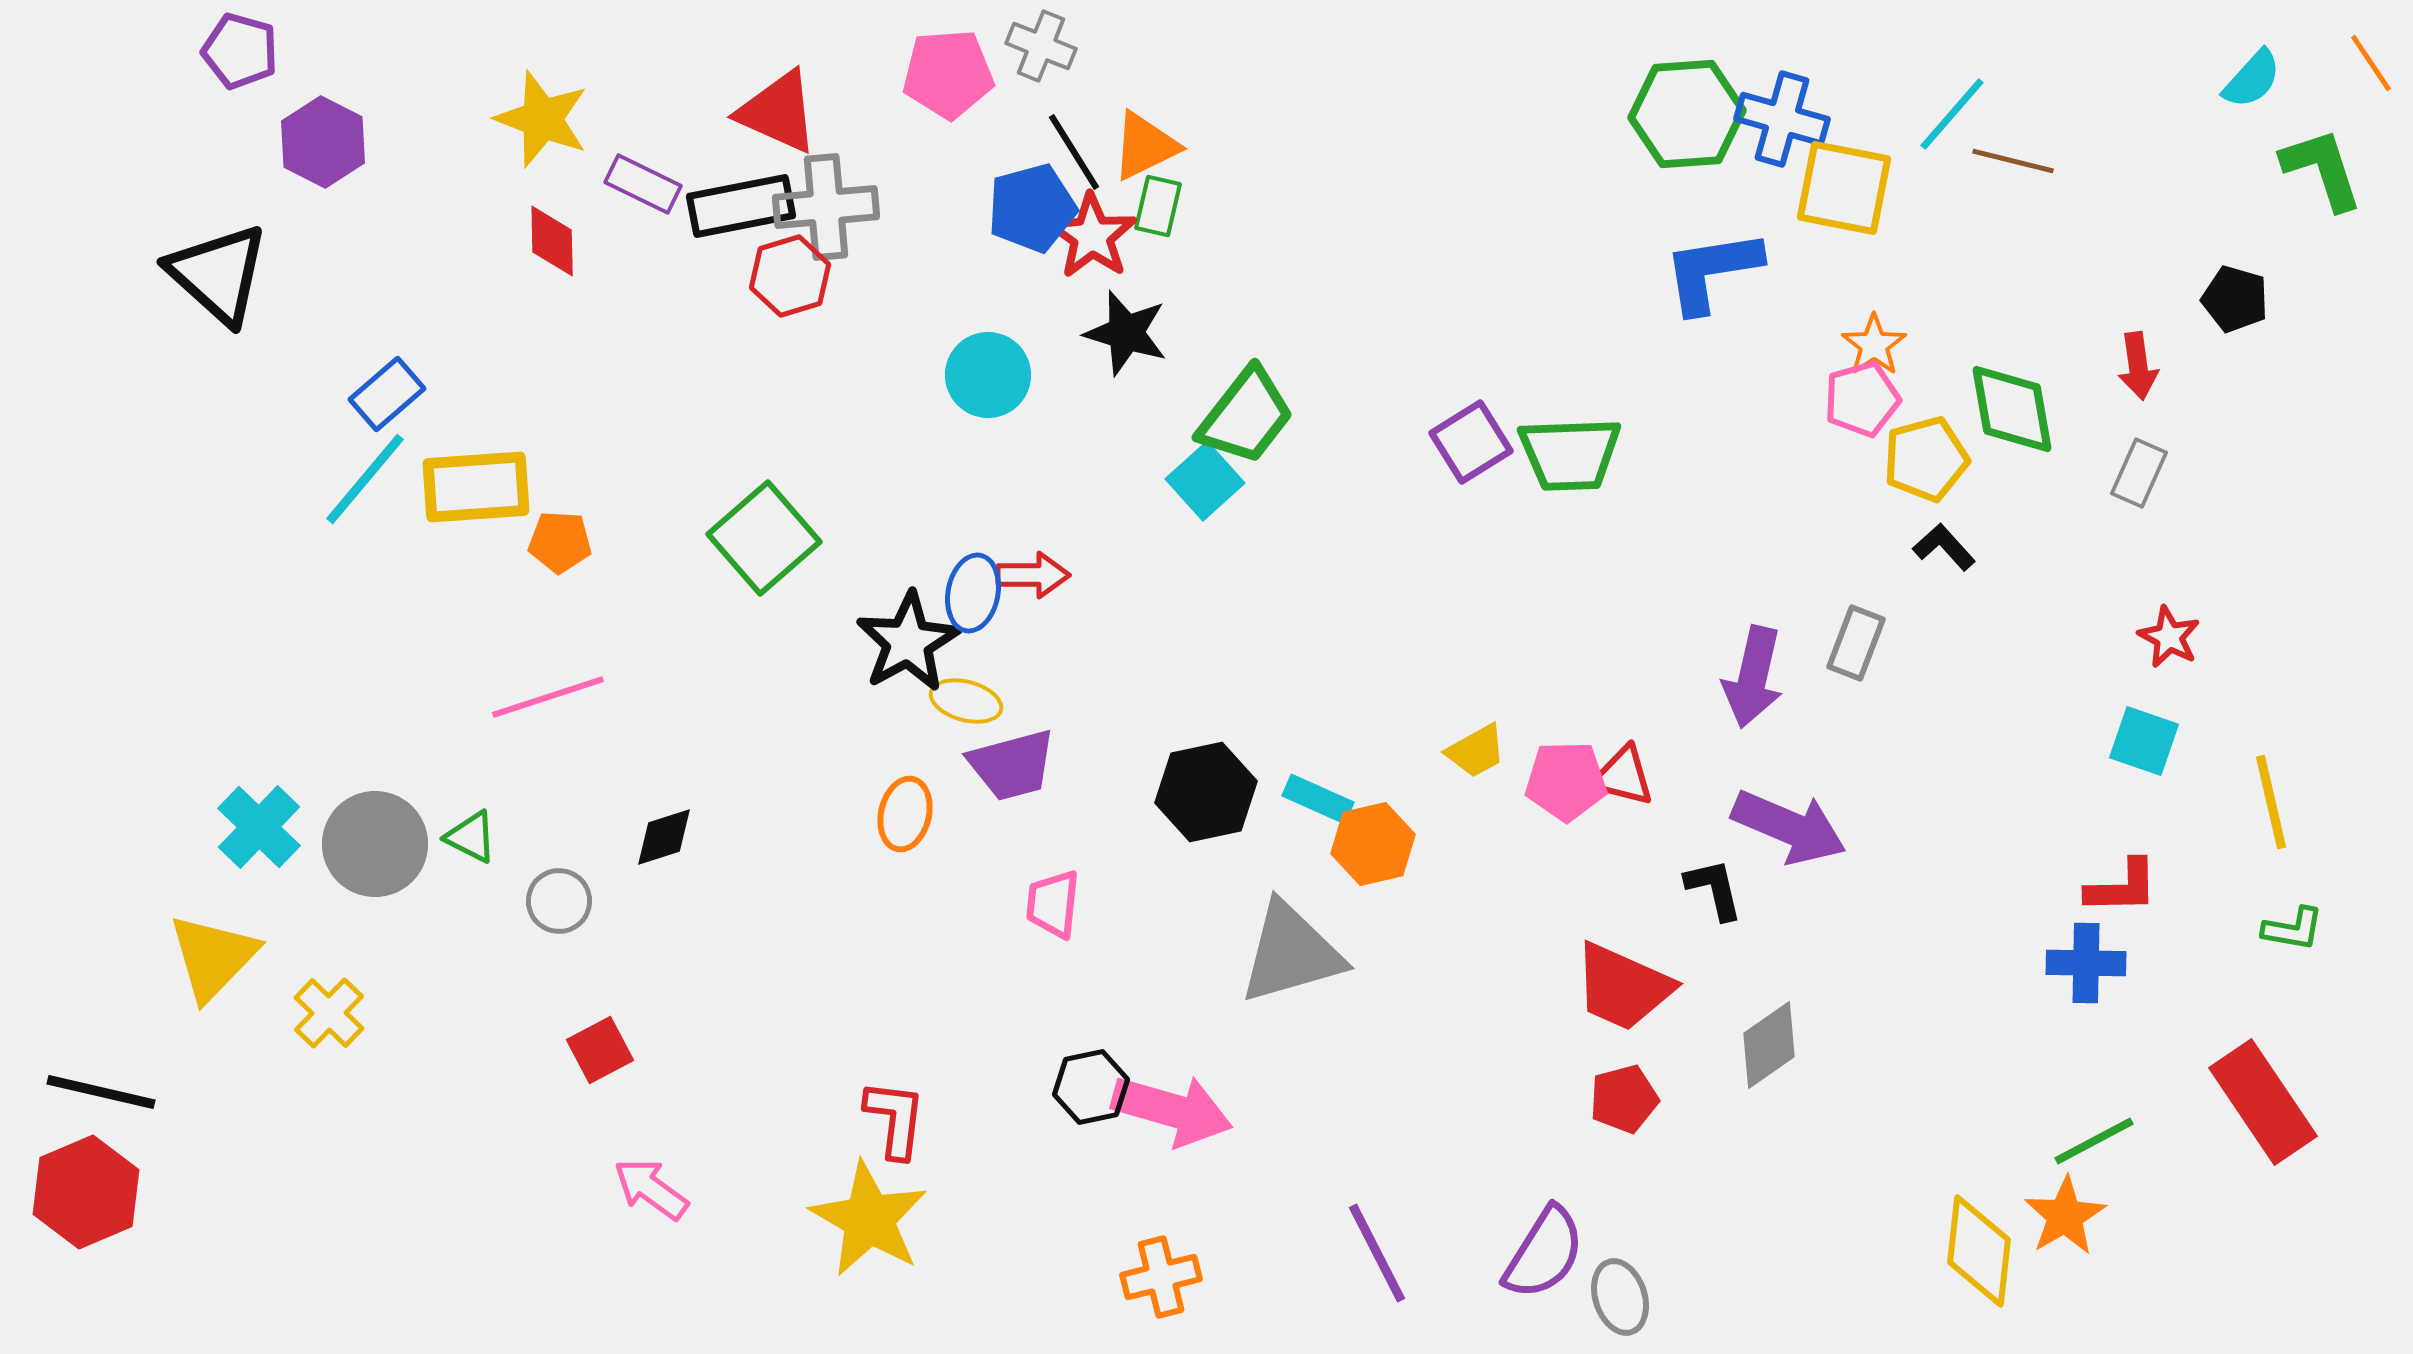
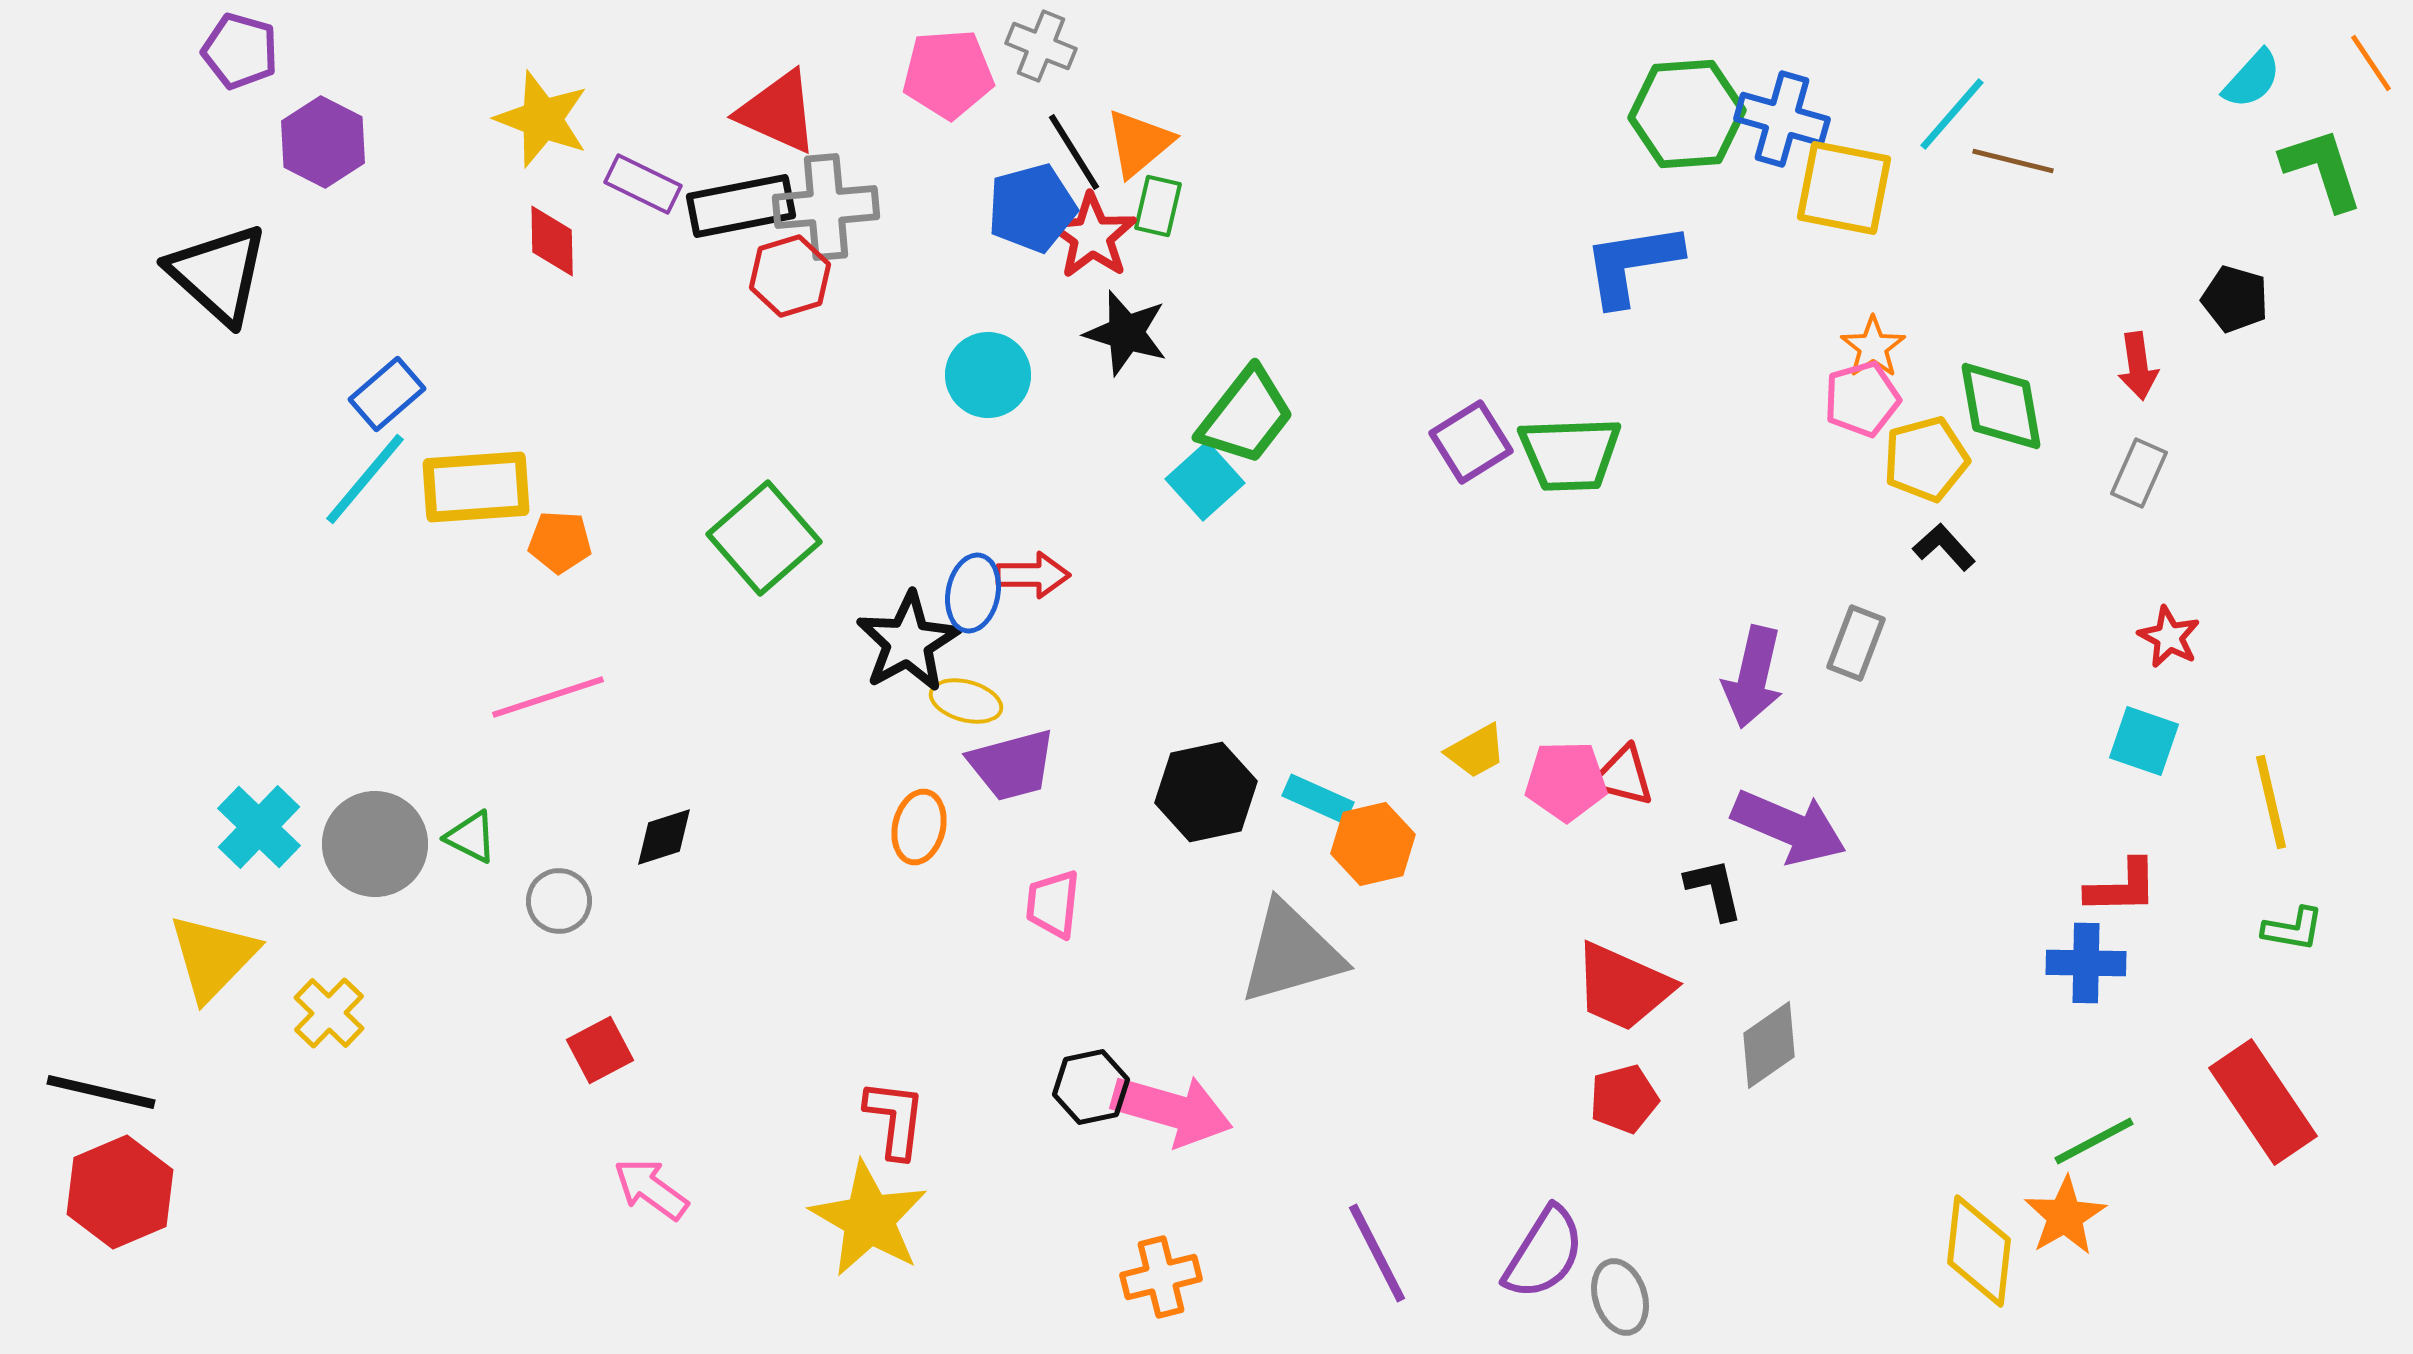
orange triangle at (1145, 146): moved 6 px left, 3 px up; rotated 14 degrees counterclockwise
blue L-shape at (1712, 271): moved 80 px left, 7 px up
orange star at (1874, 345): moved 1 px left, 2 px down
green diamond at (2012, 409): moved 11 px left, 3 px up
orange ellipse at (905, 814): moved 14 px right, 13 px down
red hexagon at (86, 1192): moved 34 px right
